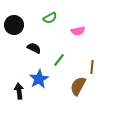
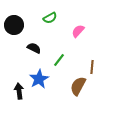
pink semicircle: rotated 144 degrees clockwise
